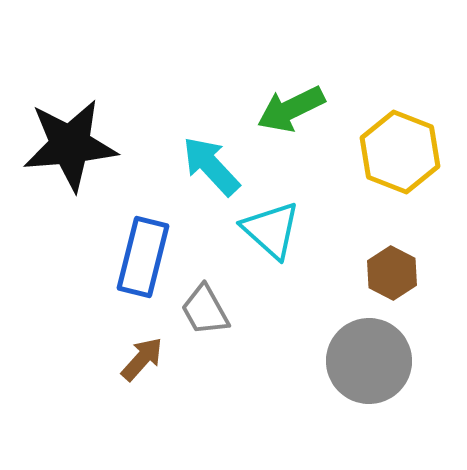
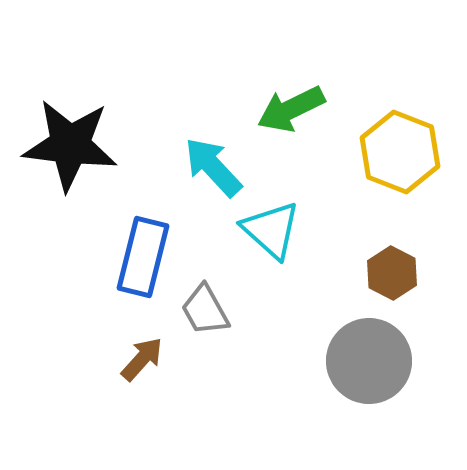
black star: rotated 12 degrees clockwise
cyan arrow: moved 2 px right, 1 px down
